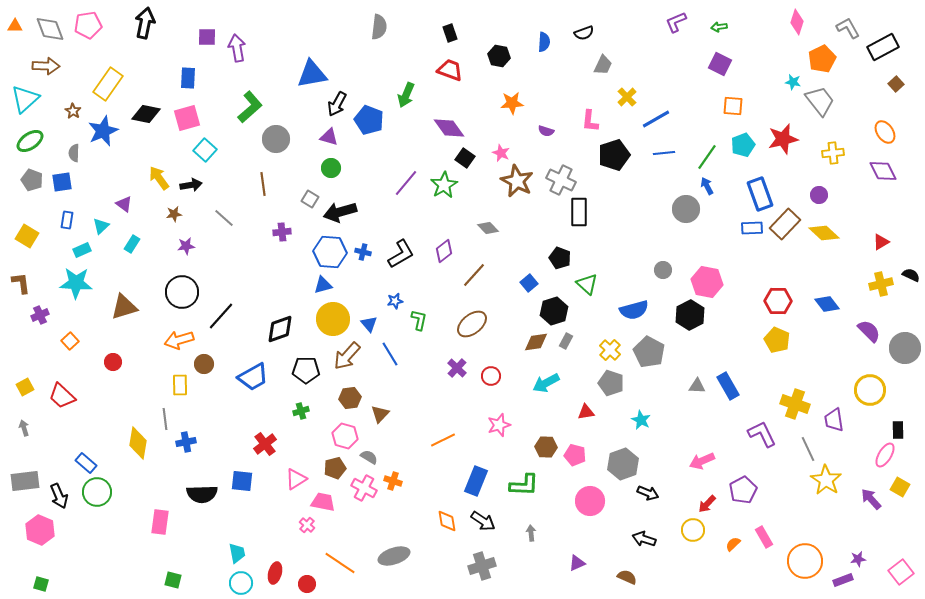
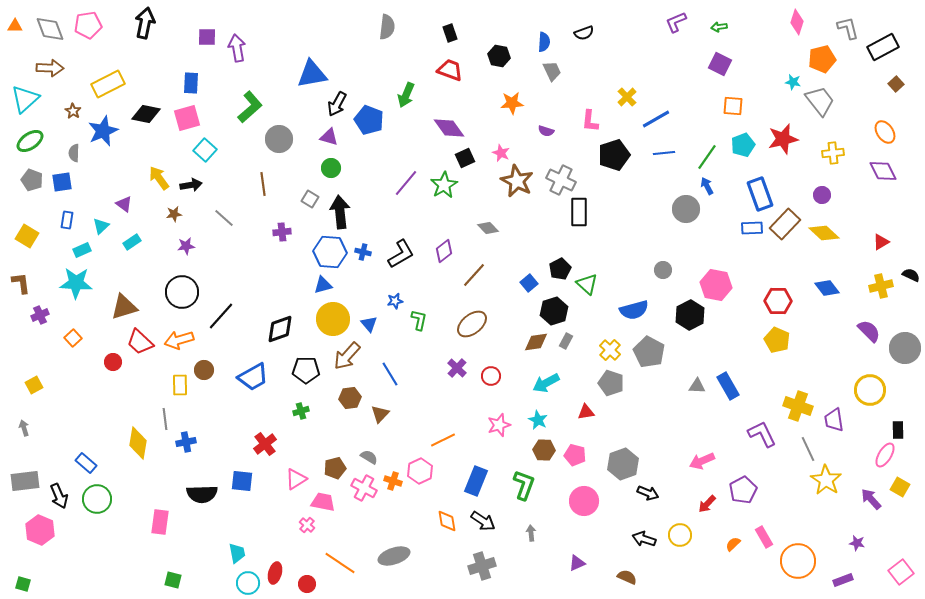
gray semicircle at (379, 27): moved 8 px right
gray L-shape at (848, 28): rotated 15 degrees clockwise
orange pentagon at (822, 59): rotated 12 degrees clockwise
gray trapezoid at (603, 65): moved 51 px left, 6 px down; rotated 50 degrees counterclockwise
brown arrow at (46, 66): moved 4 px right, 2 px down
blue rectangle at (188, 78): moved 3 px right, 5 px down
yellow rectangle at (108, 84): rotated 28 degrees clockwise
gray circle at (276, 139): moved 3 px right
black square at (465, 158): rotated 30 degrees clockwise
purple circle at (819, 195): moved 3 px right
black arrow at (340, 212): rotated 100 degrees clockwise
cyan rectangle at (132, 244): moved 2 px up; rotated 24 degrees clockwise
black pentagon at (560, 258): moved 11 px down; rotated 25 degrees clockwise
pink hexagon at (707, 282): moved 9 px right, 3 px down
yellow cross at (881, 284): moved 2 px down
blue diamond at (827, 304): moved 16 px up
orange square at (70, 341): moved 3 px right, 3 px up
blue line at (390, 354): moved 20 px down
brown circle at (204, 364): moved 6 px down
yellow square at (25, 387): moved 9 px right, 2 px up
red trapezoid at (62, 396): moved 78 px right, 54 px up
yellow cross at (795, 404): moved 3 px right, 2 px down
cyan star at (641, 420): moved 103 px left
pink hexagon at (345, 436): moved 75 px right, 35 px down; rotated 20 degrees clockwise
brown hexagon at (546, 447): moved 2 px left, 3 px down
green L-shape at (524, 485): rotated 72 degrees counterclockwise
green circle at (97, 492): moved 7 px down
pink circle at (590, 501): moved 6 px left
yellow circle at (693, 530): moved 13 px left, 5 px down
purple star at (858, 559): moved 1 px left, 16 px up; rotated 21 degrees clockwise
orange circle at (805, 561): moved 7 px left
cyan circle at (241, 583): moved 7 px right
green square at (41, 584): moved 18 px left
